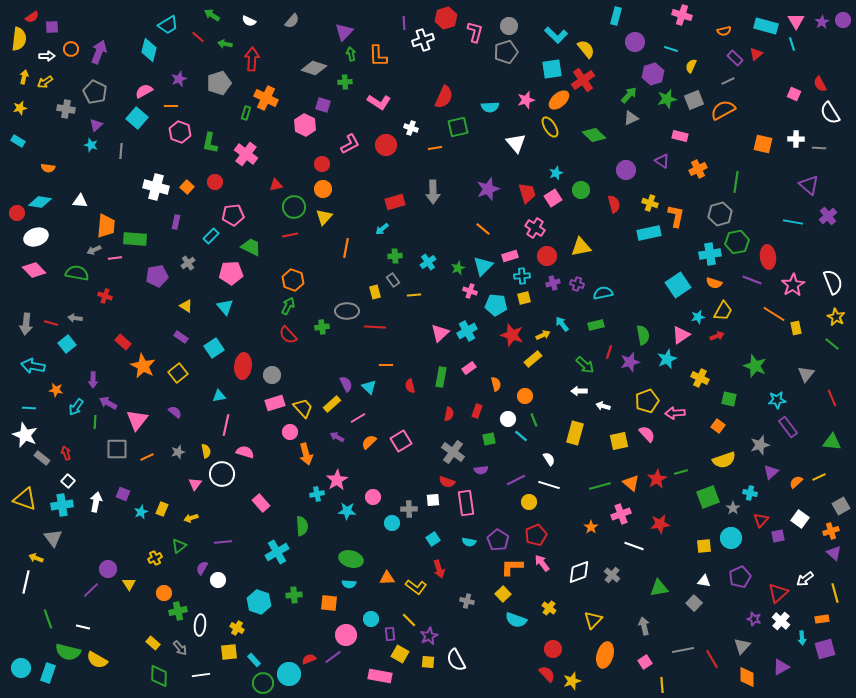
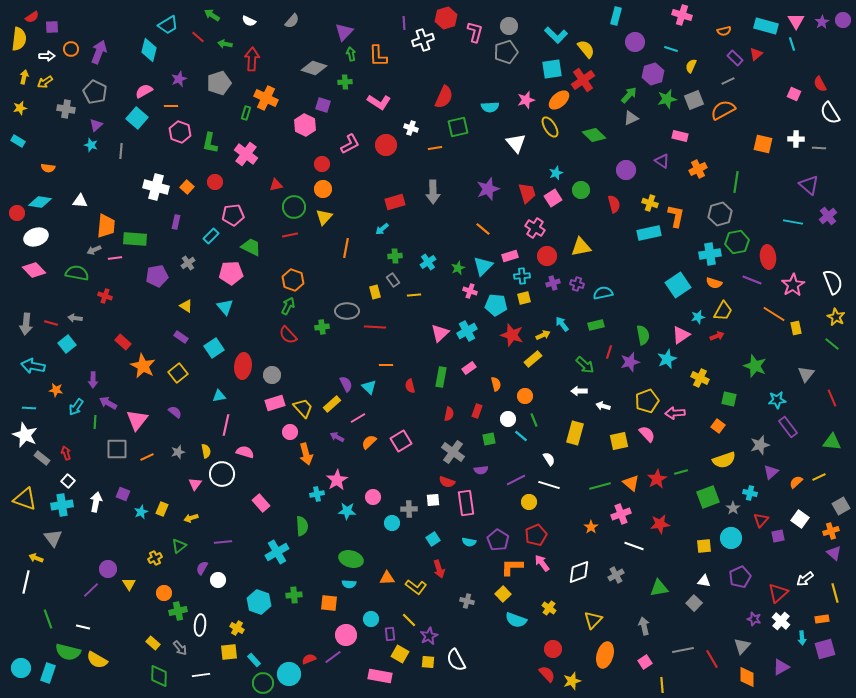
gray cross at (612, 575): moved 4 px right; rotated 21 degrees clockwise
